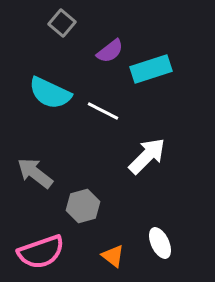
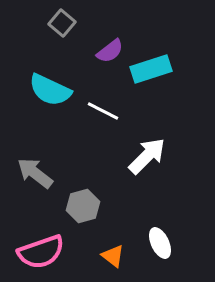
cyan semicircle: moved 3 px up
